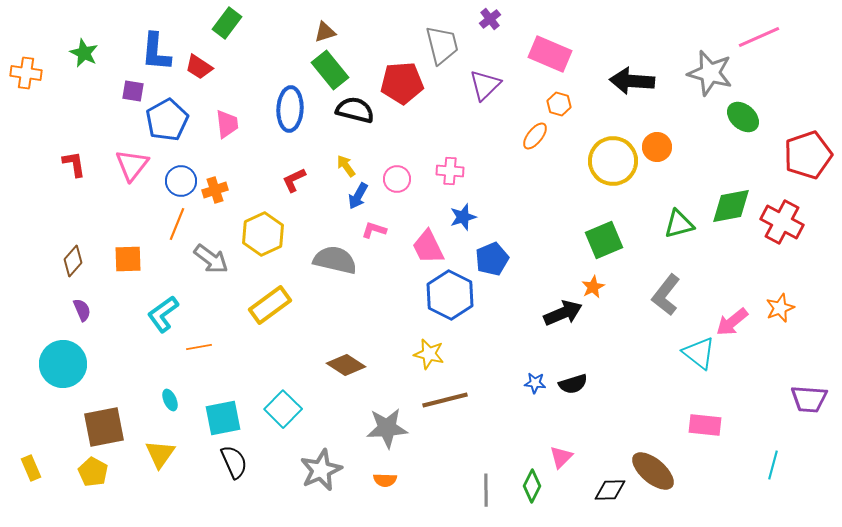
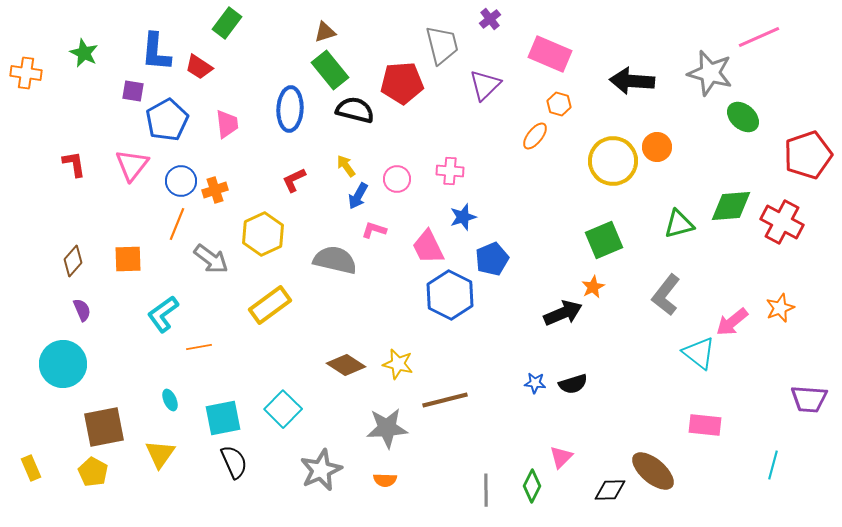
green diamond at (731, 206): rotated 6 degrees clockwise
yellow star at (429, 354): moved 31 px left, 10 px down
